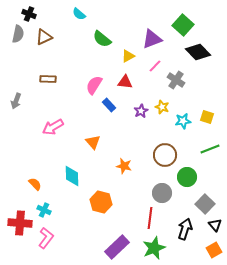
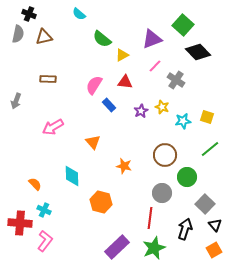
brown triangle: rotated 12 degrees clockwise
yellow triangle: moved 6 px left, 1 px up
green line: rotated 18 degrees counterclockwise
pink L-shape: moved 1 px left, 3 px down
